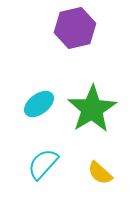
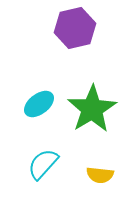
yellow semicircle: moved 2 px down; rotated 36 degrees counterclockwise
